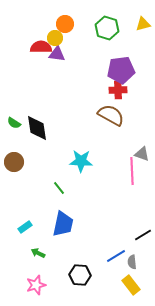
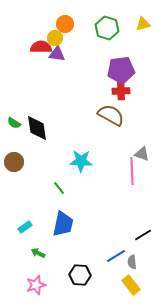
red cross: moved 3 px right, 1 px down
